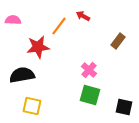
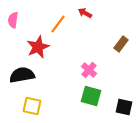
red arrow: moved 2 px right, 3 px up
pink semicircle: rotated 84 degrees counterclockwise
orange line: moved 1 px left, 2 px up
brown rectangle: moved 3 px right, 3 px down
red star: rotated 15 degrees counterclockwise
green square: moved 1 px right, 1 px down
